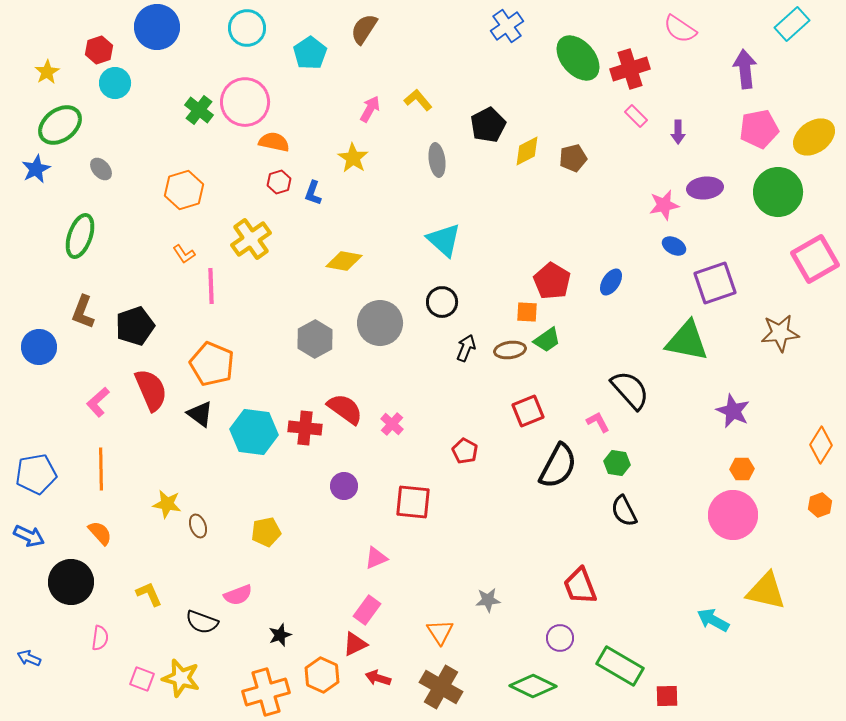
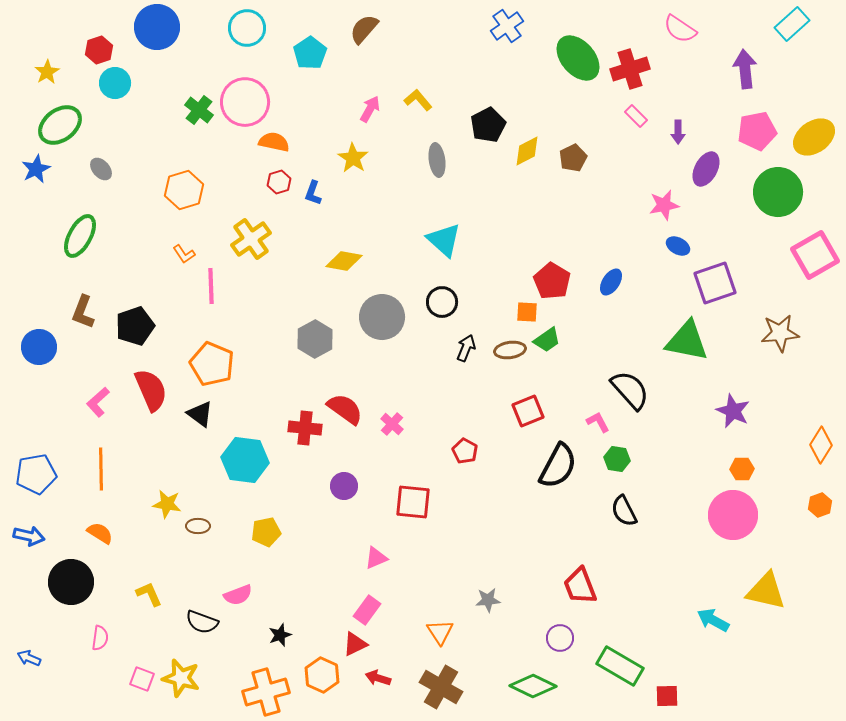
brown semicircle at (364, 29): rotated 8 degrees clockwise
pink pentagon at (759, 129): moved 2 px left, 2 px down
brown pentagon at (573, 158): rotated 12 degrees counterclockwise
purple ellipse at (705, 188): moved 1 px right, 19 px up; rotated 56 degrees counterclockwise
green ellipse at (80, 236): rotated 9 degrees clockwise
blue ellipse at (674, 246): moved 4 px right
pink square at (815, 259): moved 4 px up
gray circle at (380, 323): moved 2 px right, 6 px up
cyan hexagon at (254, 432): moved 9 px left, 28 px down
green hexagon at (617, 463): moved 4 px up
brown ellipse at (198, 526): rotated 70 degrees counterclockwise
orange semicircle at (100, 533): rotated 16 degrees counterclockwise
blue arrow at (29, 536): rotated 12 degrees counterclockwise
